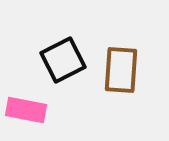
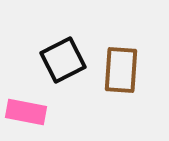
pink rectangle: moved 2 px down
